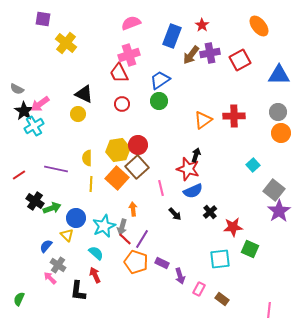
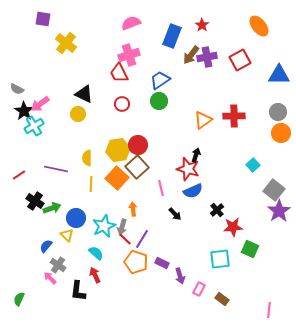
purple cross at (210, 53): moved 3 px left, 4 px down
black cross at (210, 212): moved 7 px right, 2 px up
